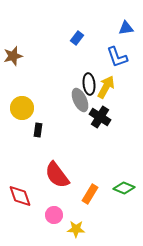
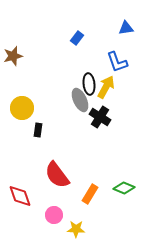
blue L-shape: moved 5 px down
